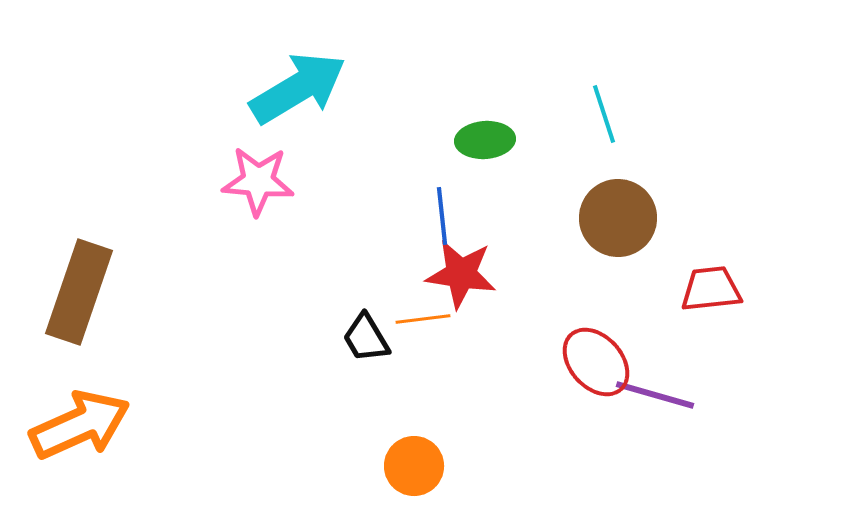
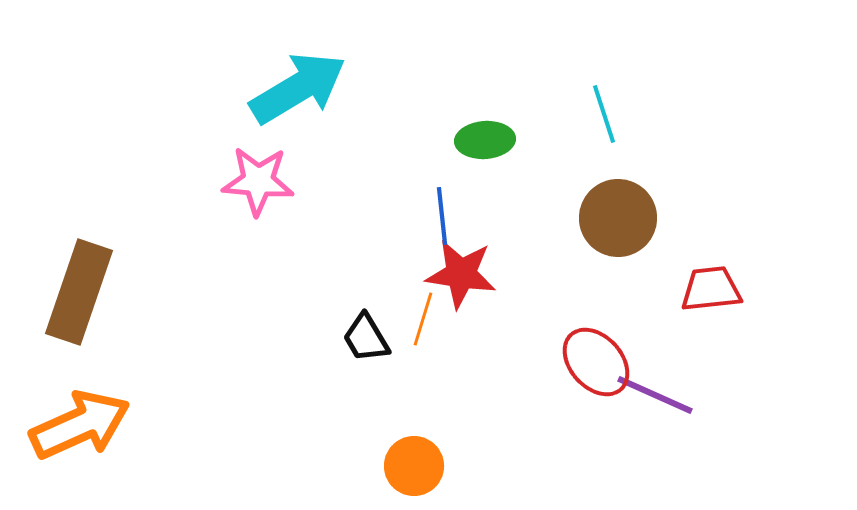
orange line: rotated 66 degrees counterclockwise
purple line: rotated 8 degrees clockwise
